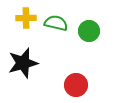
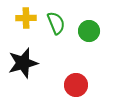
green semicircle: rotated 55 degrees clockwise
